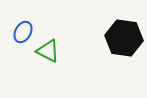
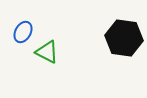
green triangle: moved 1 px left, 1 px down
